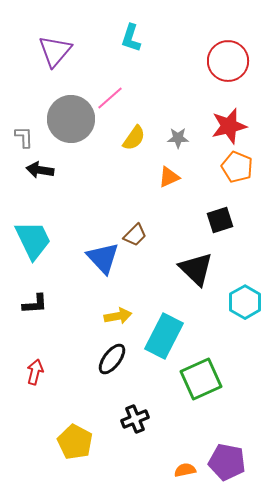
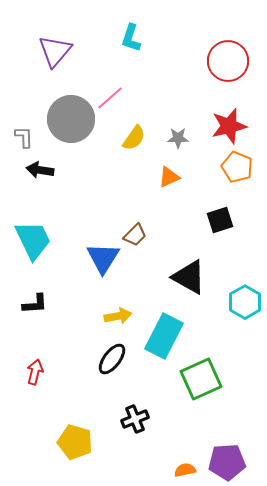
blue triangle: rotated 15 degrees clockwise
black triangle: moved 7 px left, 8 px down; rotated 15 degrees counterclockwise
yellow pentagon: rotated 12 degrees counterclockwise
purple pentagon: rotated 15 degrees counterclockwise
